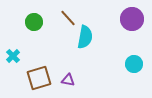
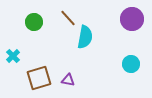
cyan circle: moved 3 px left
